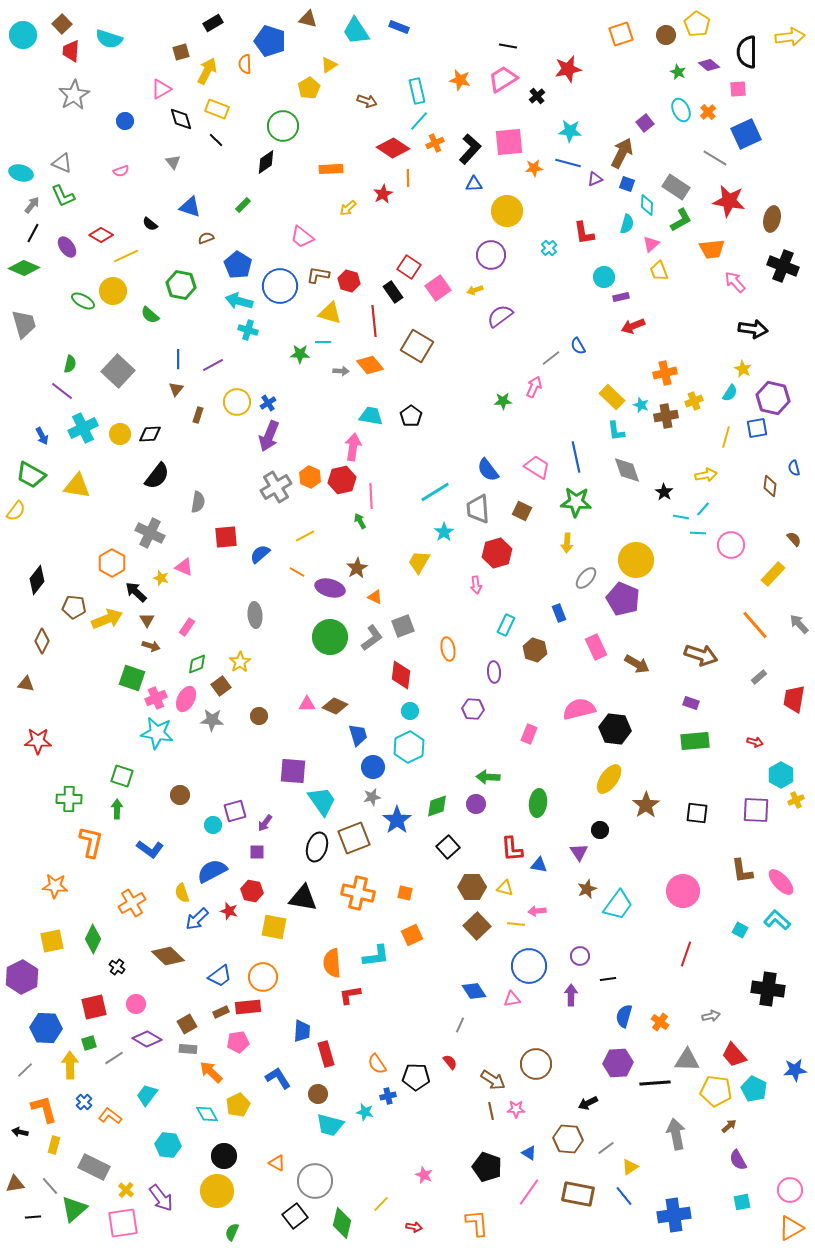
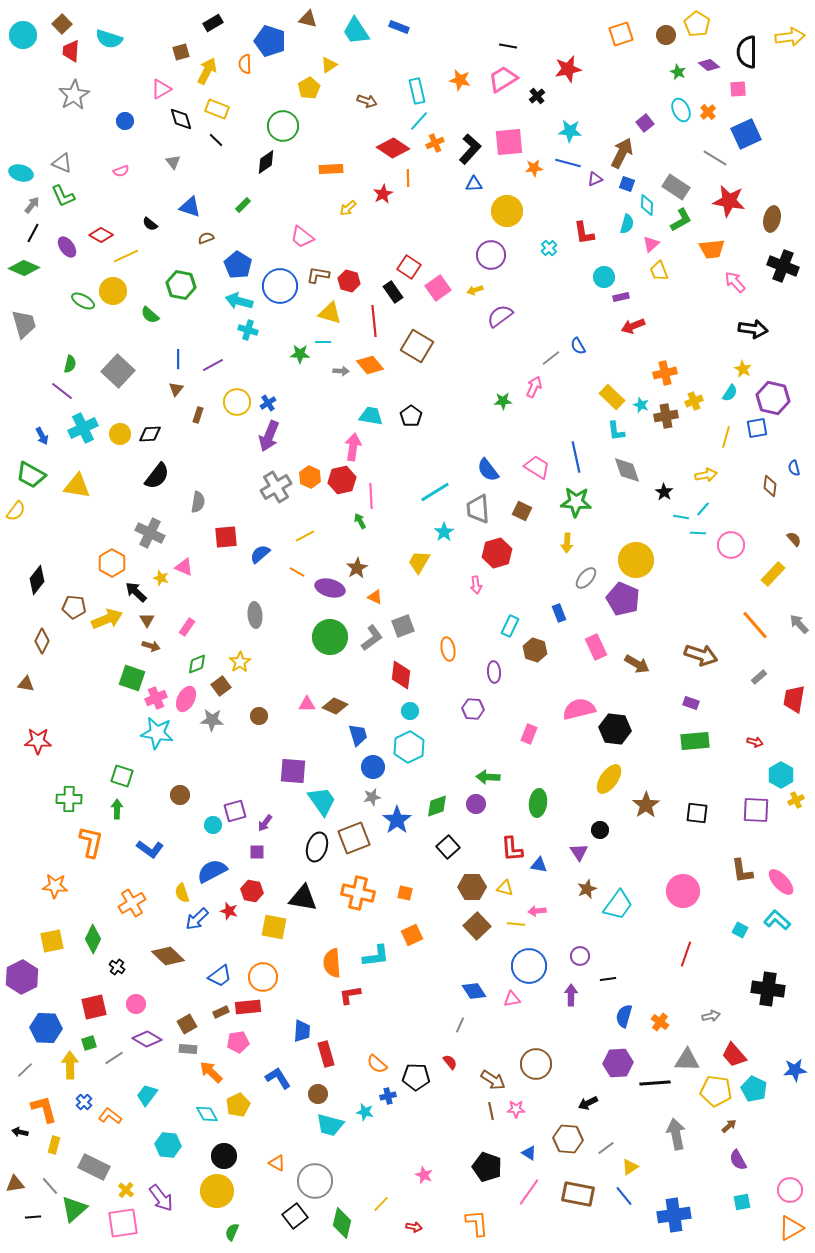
cyan rectangle at (506, 625): moved 4 px right, 1 px down
orange semicircle at (377, 1064): rotated 15 degrees counterclockwise
